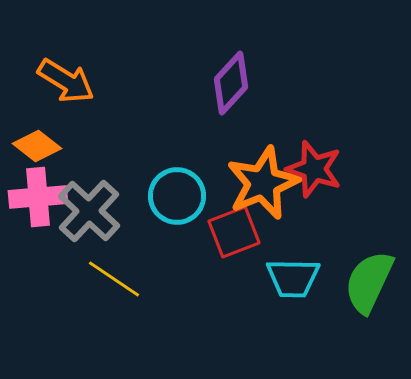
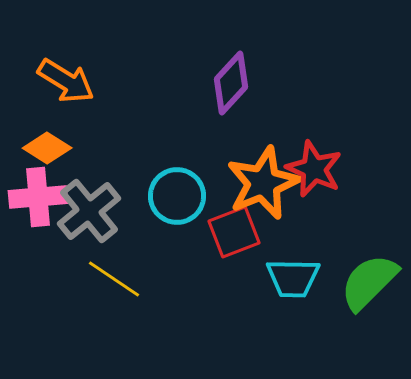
orange diamond: moved 10 px right, 2 px down; rotated 6 degrees counterclockwise
red star: rotated 6 degrees clockwise
gray cross: rotated 8 degrees clockwise
green semicircle: rotated 20 degrees clockwise
